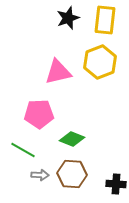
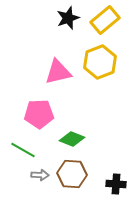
yellow rectangle: rotated 44 degrees clockwise
